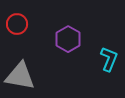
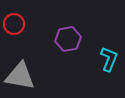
red circle: moved 3 px left
purple hexagon: rotated 20 degrees clockwise
